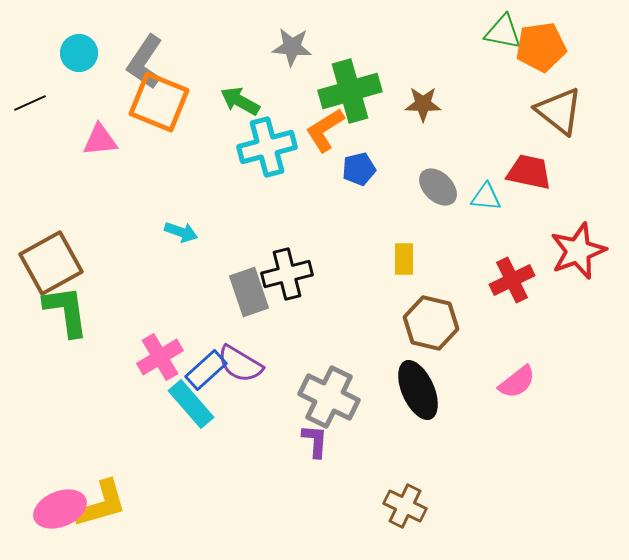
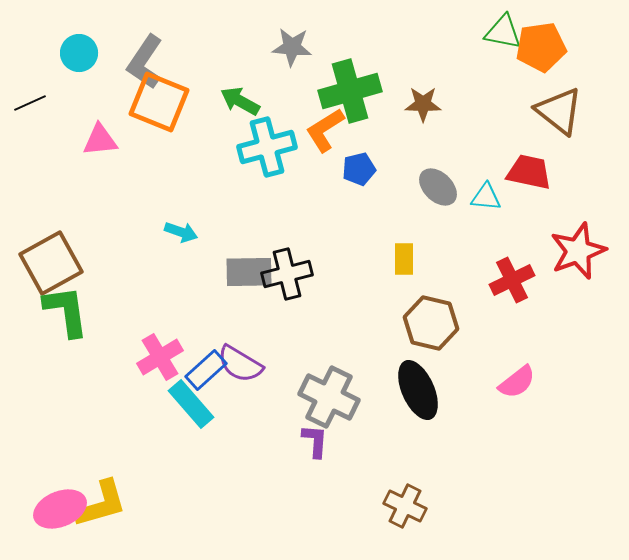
gray rectangle: moved 20 px up; rotated 72 degrees counterclockwise
